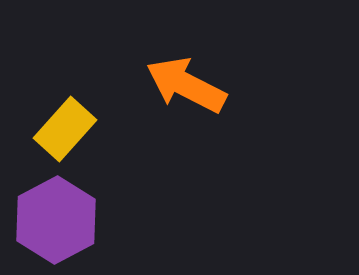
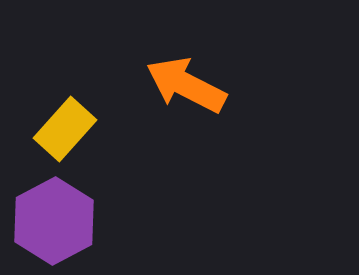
purple hexagon: moved 2 px left, 1 px down
